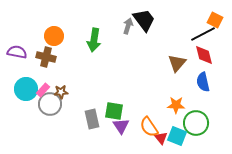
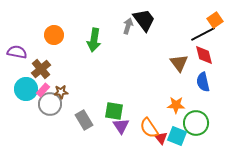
orange square: rotated 28 degrees clockwise
orange circle: moved 1 px up
brown cross: moved 5 px left, 12 px down; rotated 36 degrees clockwise
brown triangle: moved 2 px right; rotated 18 degrees counterclockwise
gray rectangle: moved 8 px left, 1 px down; rotated 18 degrees counterclockwise
orange semicircle: moved 1 px down
